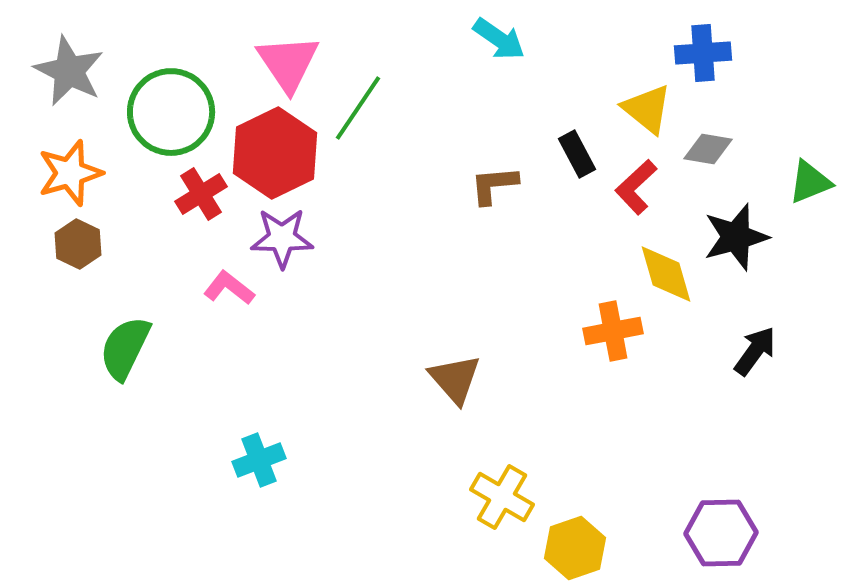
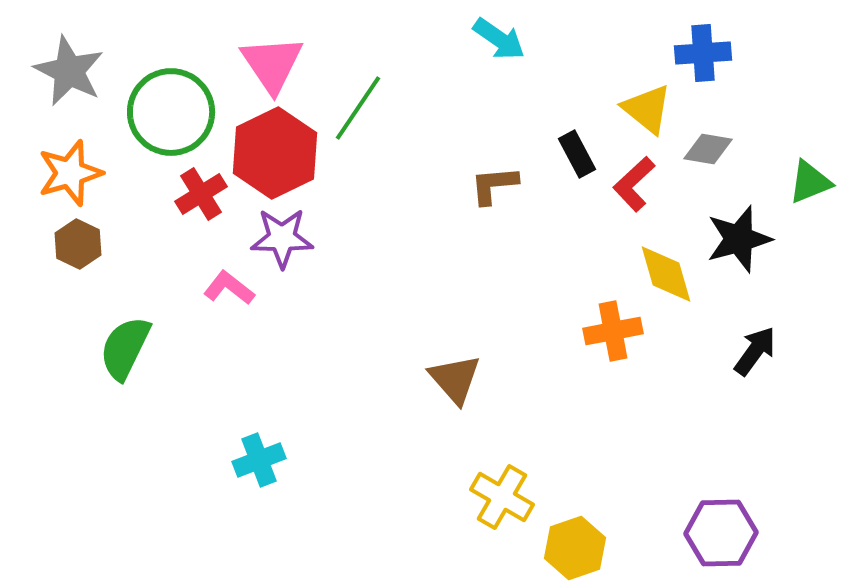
pink triangle: moved 16 px left, 1 px down
red L-shape: moved 2 px left, 3 px up
black star: moved 3 px right, 2 px down
